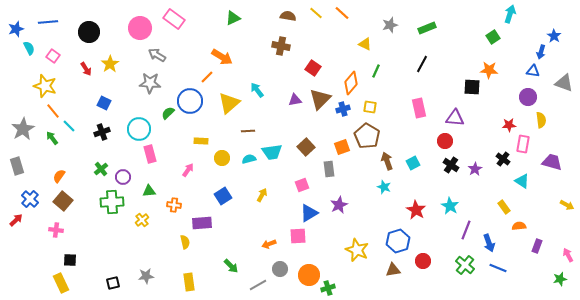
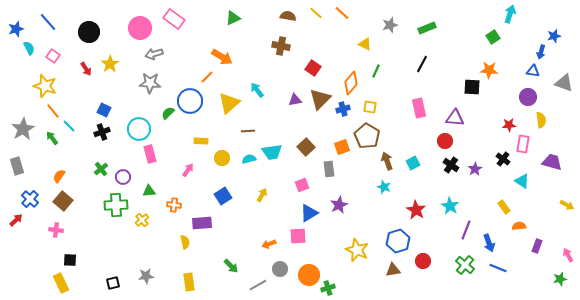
blue line at (48, 22): rotated 54 degrees clockwise
blue star at (554, 36): rotated 24 degrees clockwise
gray arrow at (157, 55): moved 3 px left, 1 px up; rotated 48 degrees counterclockwise
blue square at (104, 103): moved 7 px down
green cross at (112, 202): moved 4 px right, 3 px down
